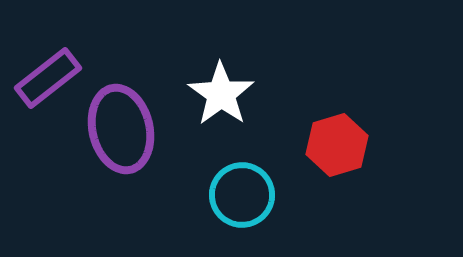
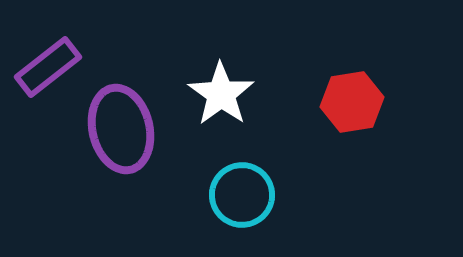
purple rectangle: moved 11 px up
red hexagon: moved 15 px right, 43 px up; rotated 8 degrees clockwise
